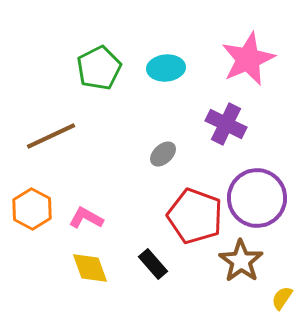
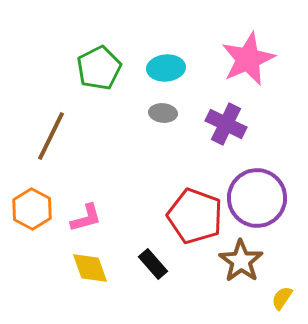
brown line: rotated 39 degrees counterclockwise
gray ellipse: moved 41 px up; rotated 48 degrees clockwise
pink L-shape: rotated 136 degrees clockwise
